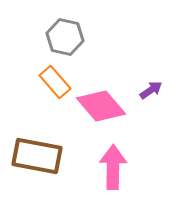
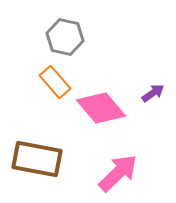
purple arrow: moved 2 px right, 3 px down
pink diamond: moved 2 px down
brown rectangle: moved 3 px down
pink arrow: moved 5 px right, 6 px down; rotated 45 degrees clockwise
